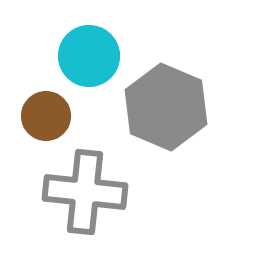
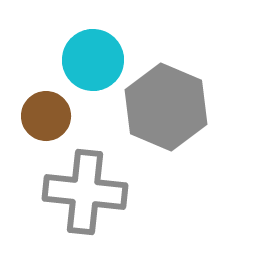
cyan circle: moved 4 px right, 4 px down
